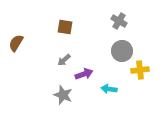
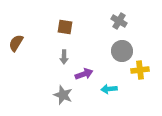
gray arrow: moved 3 px up; rotated 48 degrees counterclockwise
cyan arrow: rotated 14 degrees counterclockwise
